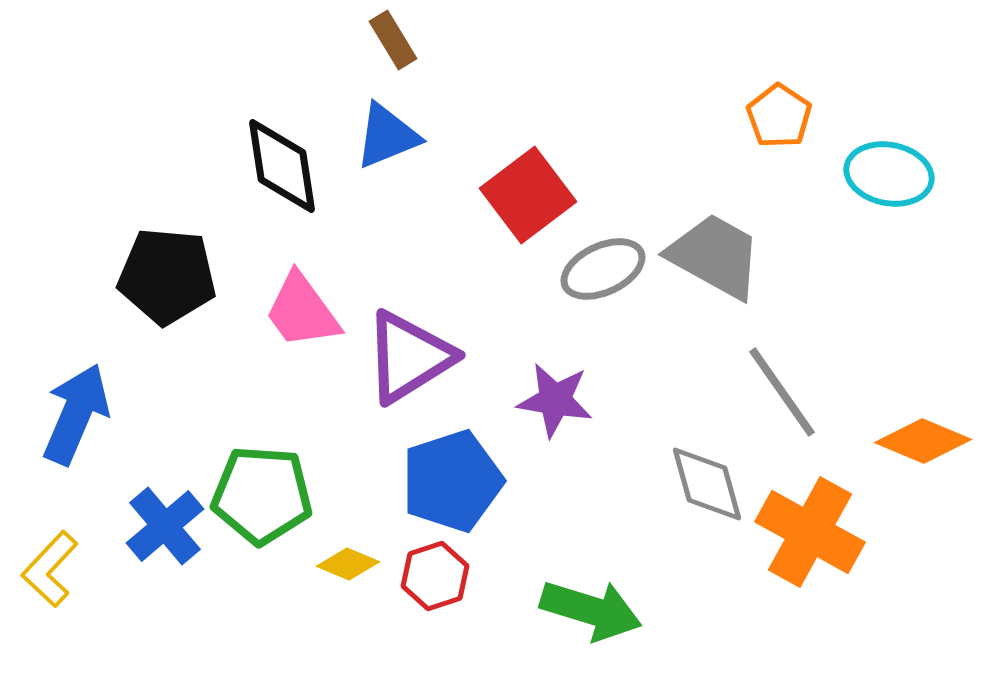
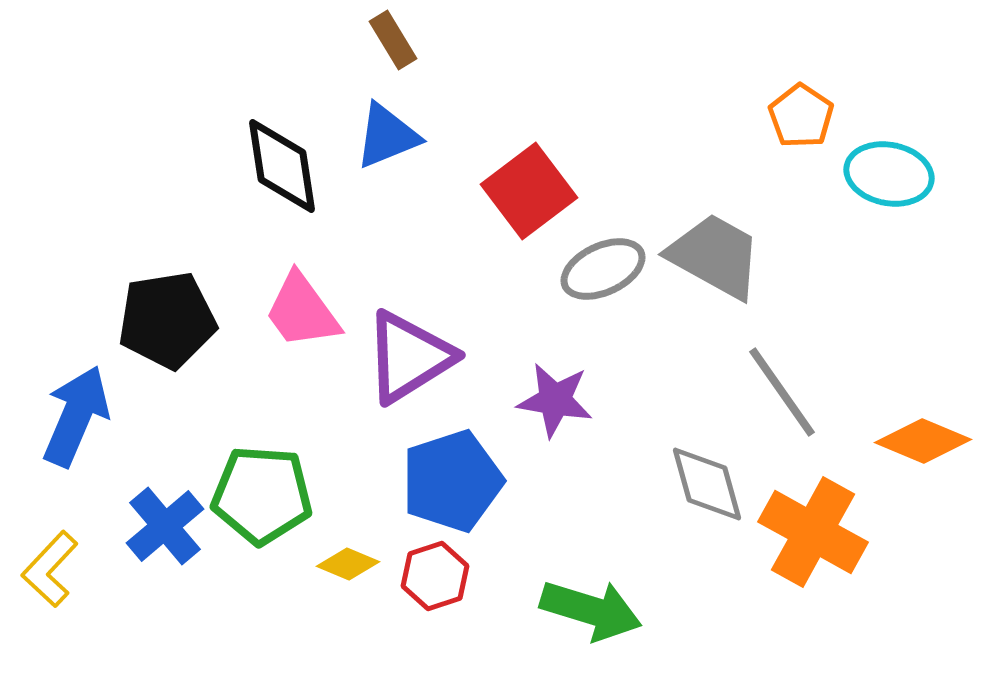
orange pentagon: moved 22 px right
red square: moved 1 px right, 4 px up
black pentagon: moved 44 px down; rotated 14 degrees counterclockwise
blue arrow: moved 2 px down
orange cross: moved 3 px right
